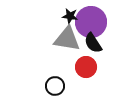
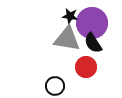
purple circle: moved 1 px right, 1 px down
